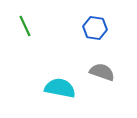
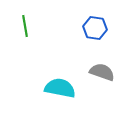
green line: rotated 15 degrees clockwise
